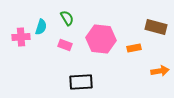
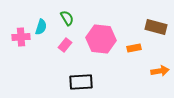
pink rectangle: rotated 72 degrees counterclockwise
